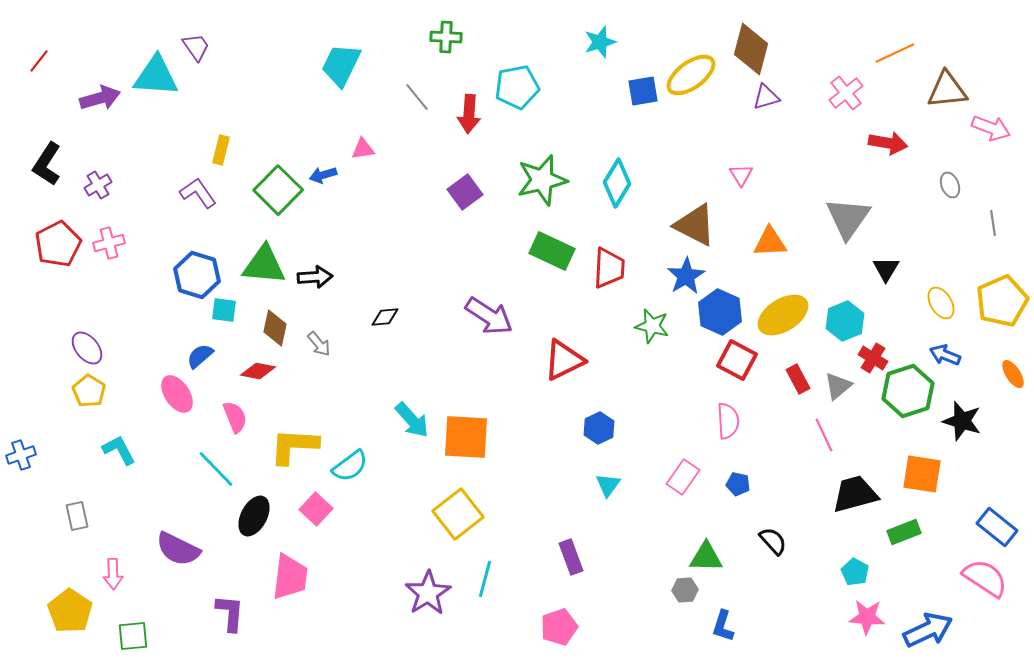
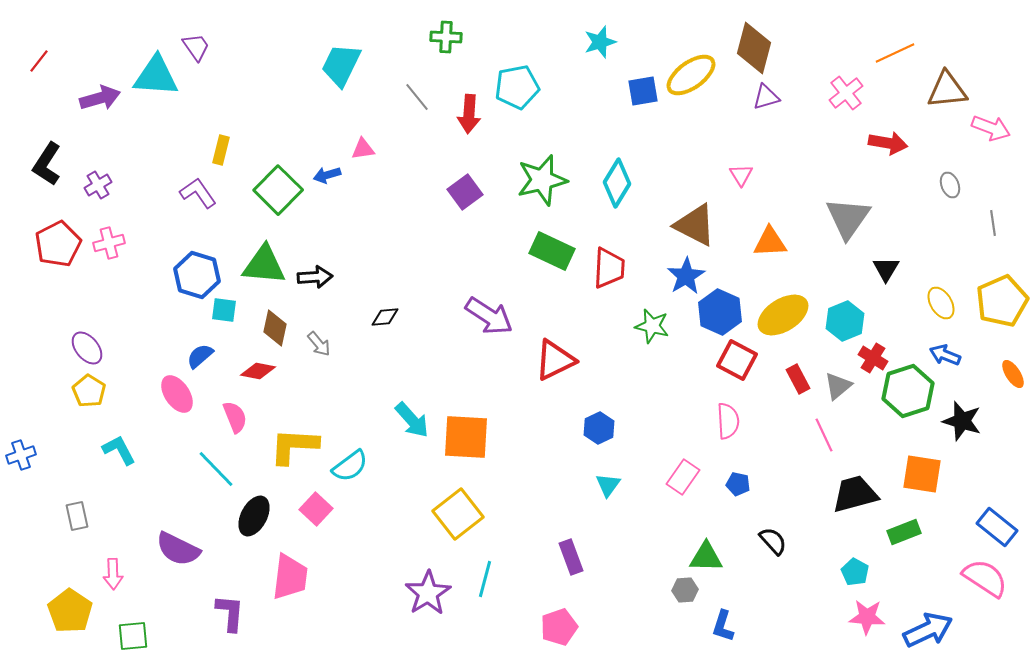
brown diamond at (751, 49): moved 3 px right, 1 px up
blue arrow at (323, 175): moved 4 px right
red triangle at (564, 360): moved 9 px left
